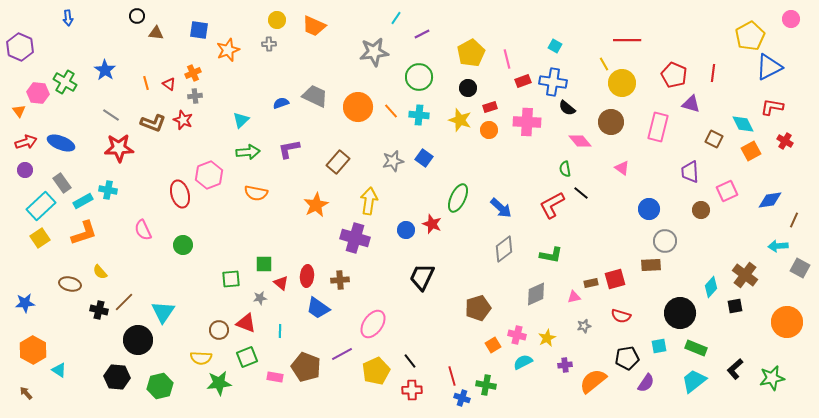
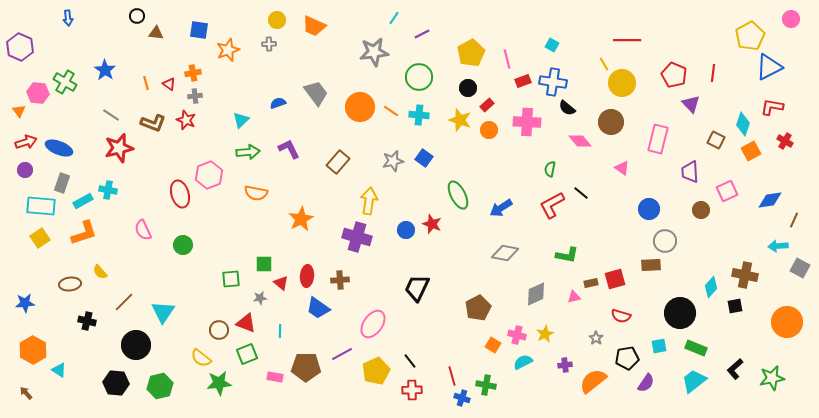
cyan line at (396, 18): moved 2 px left
cyan square at (555, 46): moved 3 px left, 1 px up
orange cross at (193, 73): rotated 14 degrees clockwise
gray trapezoid at (315, 96): moved 1 px right, 3 px up; rotated 28 degrees clockwise
blue semicircle at (281, 103): moved 3 px left
purple triangle at (691, 104): rotated 30 degrees clockwise
orange circle at (358, 107): moved 2 px right
red rectangle at (490, 107): moved 3 px left, 2 px up; rotated 24 degrees counterclockwise
orange line at (391, 111): rotated 14 degrees counterclockwise
red star at (183, 120): moved 3 px right
cyan diamond at (743, 124): rotated 45 degrees clockwise
pink rectangle at (658, 127): moved 12 px down
brown square at (714, 139): moved 2 px right, 1 px down
blue ellipse at (61, 143): moved 2 px left, 5 px down
red star at (119, 148): rotated 12 degrees counterclockwise
purple L-shape at (289, 149): rotated 75 degrees clockwise
green semicircle at (565, 169): moved 15 px left; rotated 21 degrees clockwise
gray rectangle at (62, 183): rotated 54 degrees clockwise
green ellipse at (458, 198): moved 3 px up; rotated 52 degrees counterclockwise
orange star at (316, 205): moved 15 px left, 14 px down
cyan rectangle at (41, 206): rotated 48 degrees clockwise
blue arrow at (501, 208): rotated 105 degrees clockwise
purple cross at (355, 238): moved 2 px right, 1 px up
gray diamond at (504, 249): moved 1 px right, 4 px down; rotated 48 degrees clockwise
green L-shape at (551, 255): moved 16 px right
brown cross at (745, 275): rotated 25 degrees counterclockwise
black trapezoid at (422, 277): moved 5 px left, 11 px down
brown ellipse at (70, 284): rotated 20 degrees counterclockwise
brown pentagon at (478, 308): rotated 10 degrees counterclockwise
black cross at (99, 310): moved 12 px left, 11 px down
gray star at (584, 326): moved 12 px right, 12 px down; rotated 24 degrees counterclockwise
yellow star at (547, 338): moved 2 px left, 4 px up
black circle at (138, 340): moved 2 px left, 5 px down
orange square at (493, 345): rotated 28 degrees counterclockwise
green square at (247, 357): moved 3 px up
yellow semicircle at (201, 358): rotated 35 degrees clockwise
brown pentagon at (306, 367): rotated 20 degrees counterclockwise
black hexagon at (117, 377): moved 1 px left, 6 px down
